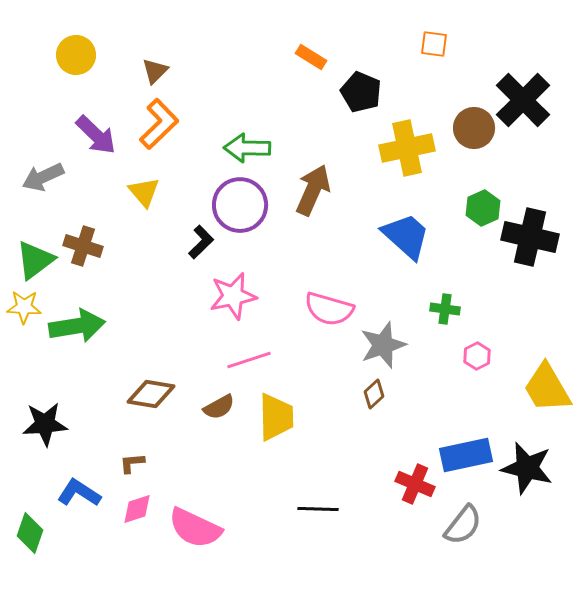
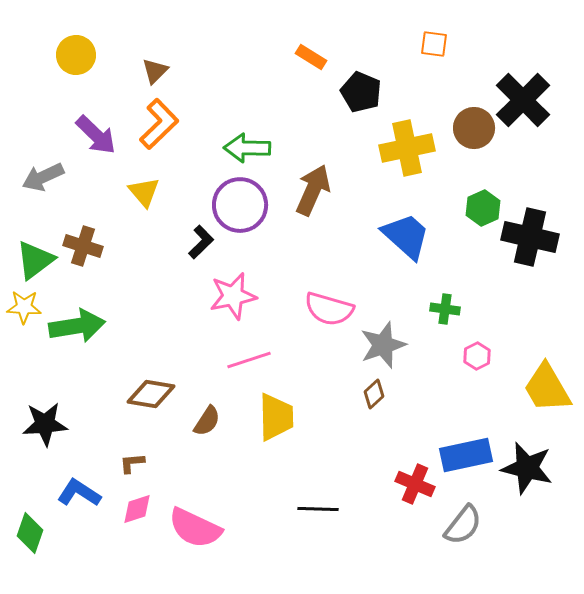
brown semicircle at (219, 407): moved 12 px left, 14 px down; rotated 28 degrees counterclockwise
